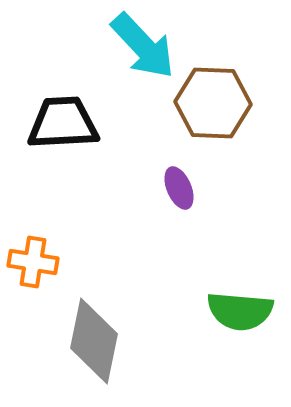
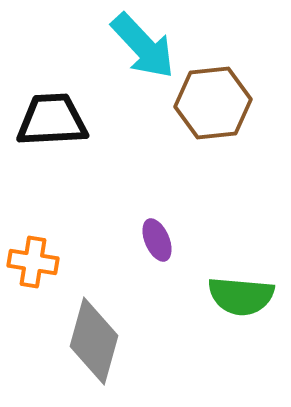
brown hexagon: rotated 8 degrees counterclockwise
black trapezoid: moved 11 px left, 3 px up
purple ellipse: moved 22 px left, 52 px down
green semicircle: moved 1 px right, 15 px up
gray diamond: rotated 4 degrees clockwise
